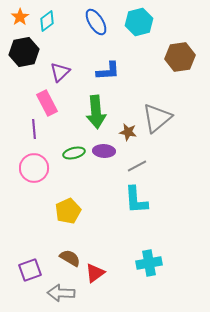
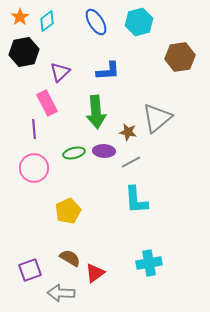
gray line: moved 6 px left, 4 px up
